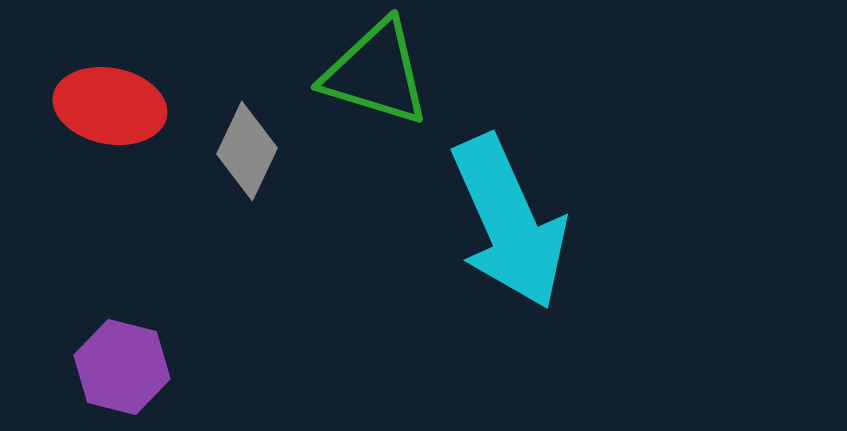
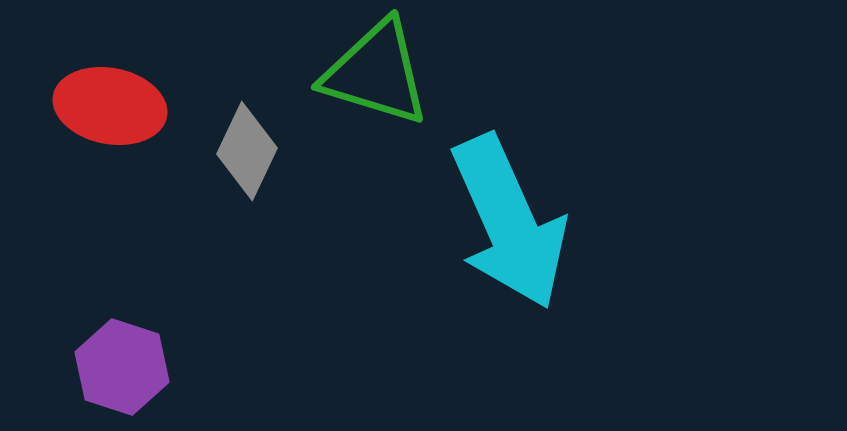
purple hexagon: rotated 4 degrees clockwise
